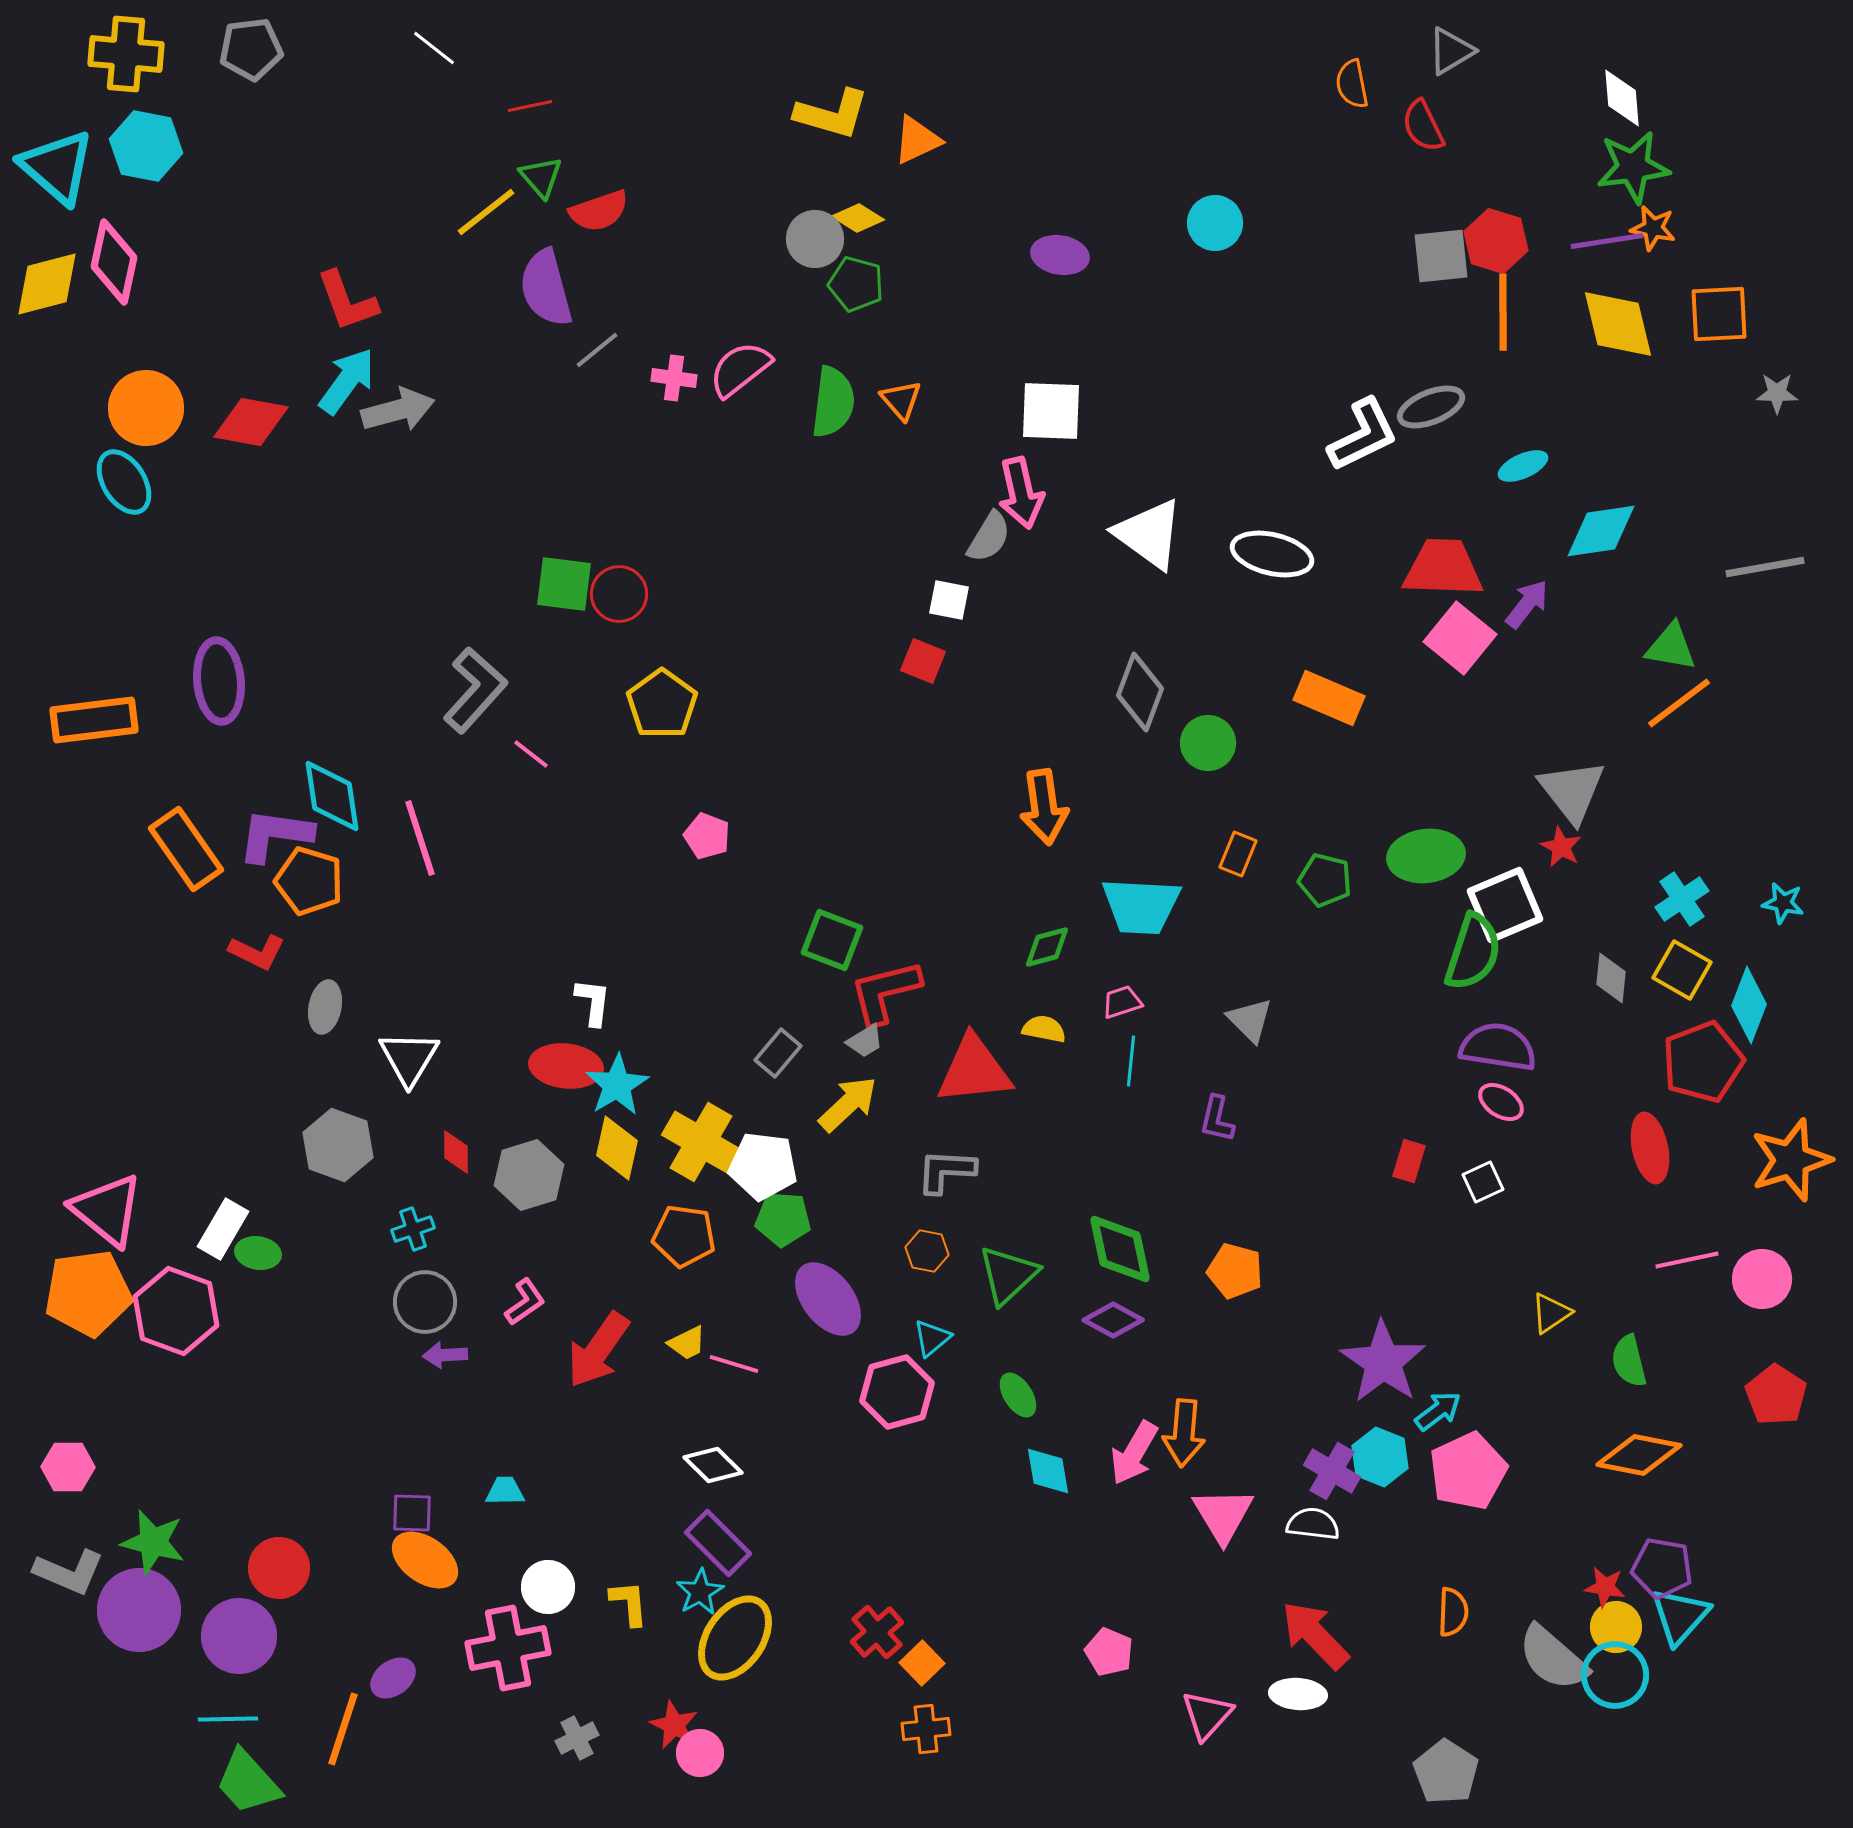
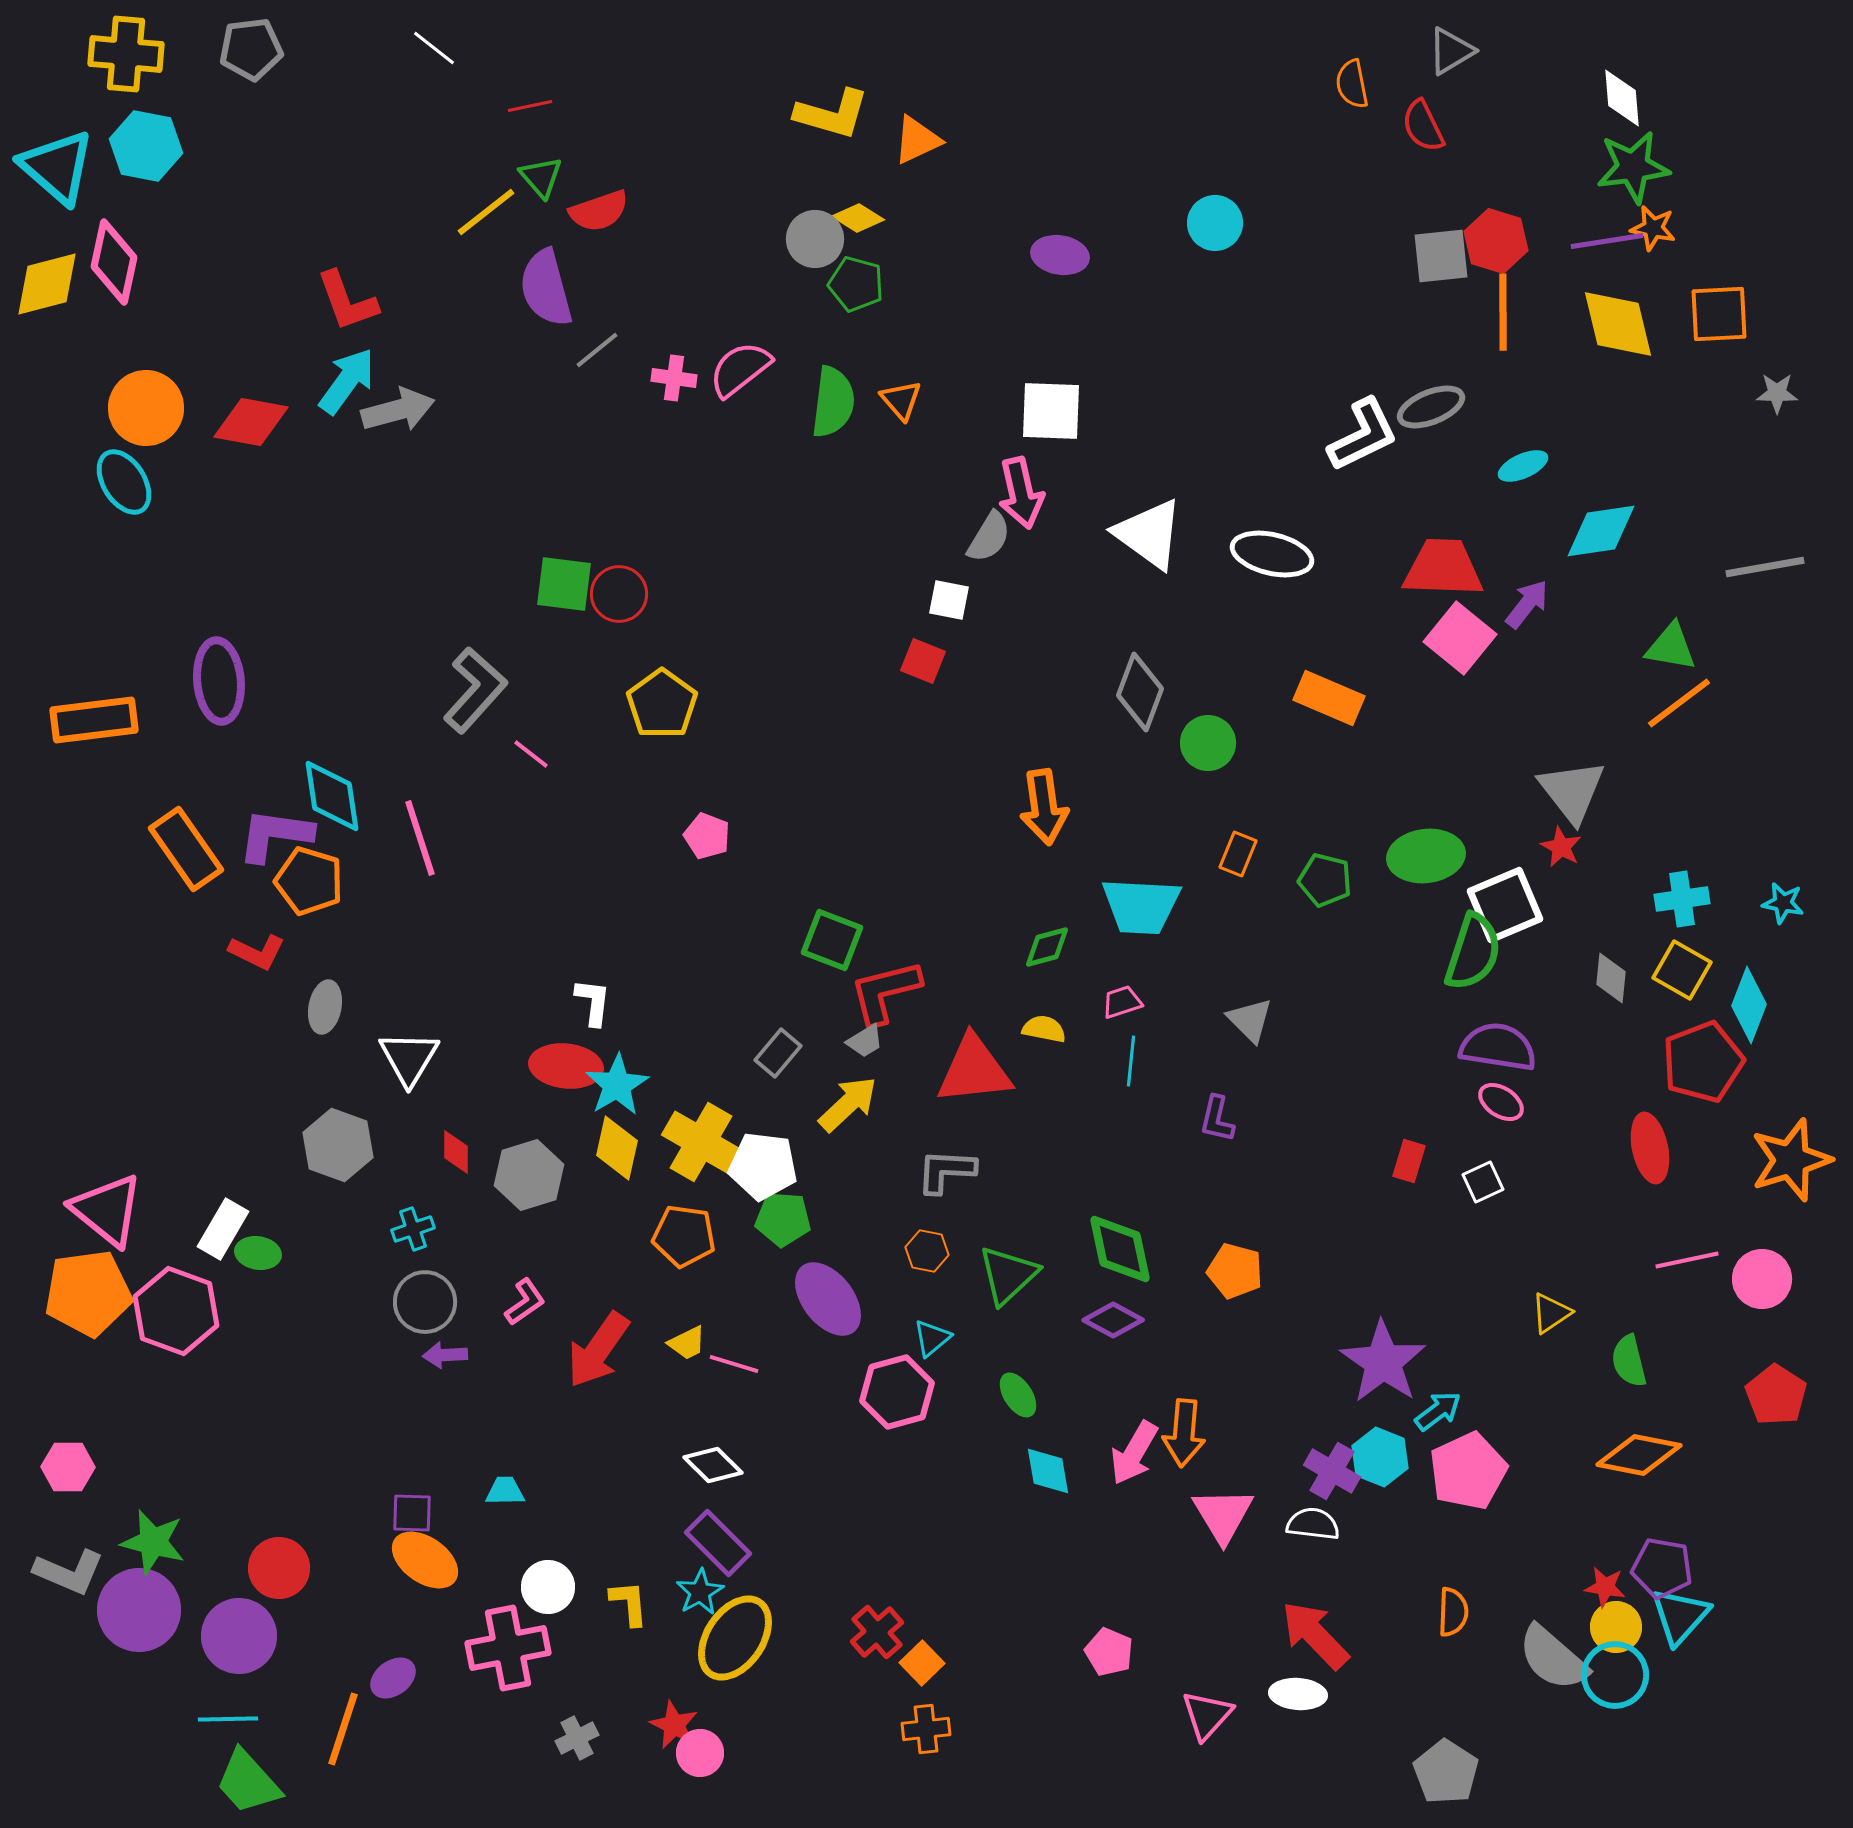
cyan cross at (1682, 899): rotated 26 degrees clockwise
